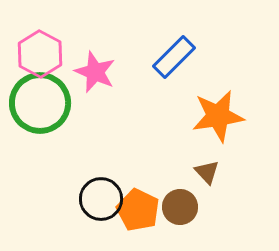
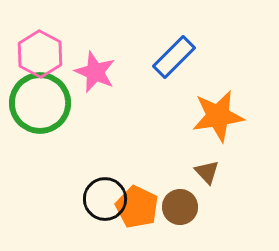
black circle: moved 4 px right
orange pentagon: moved 1 px left, 3 px up
